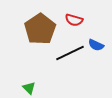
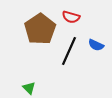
red semicircle: moved 3 px left, 3 px up
black line: moved 1 px left, 2 px up; rotated 40 degrees counterclockwise
